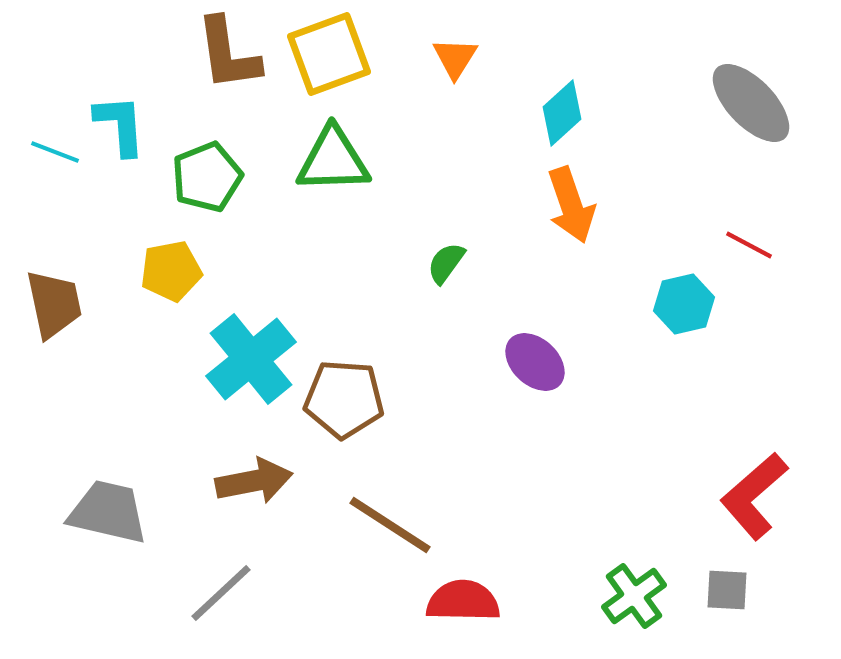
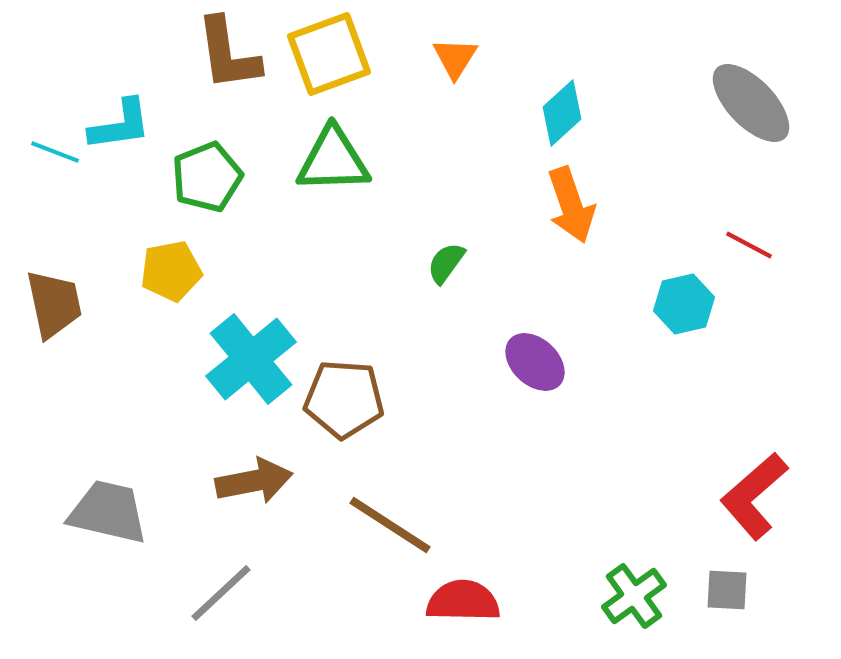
cyan L-shape: rotated 86 degrees clockwise
